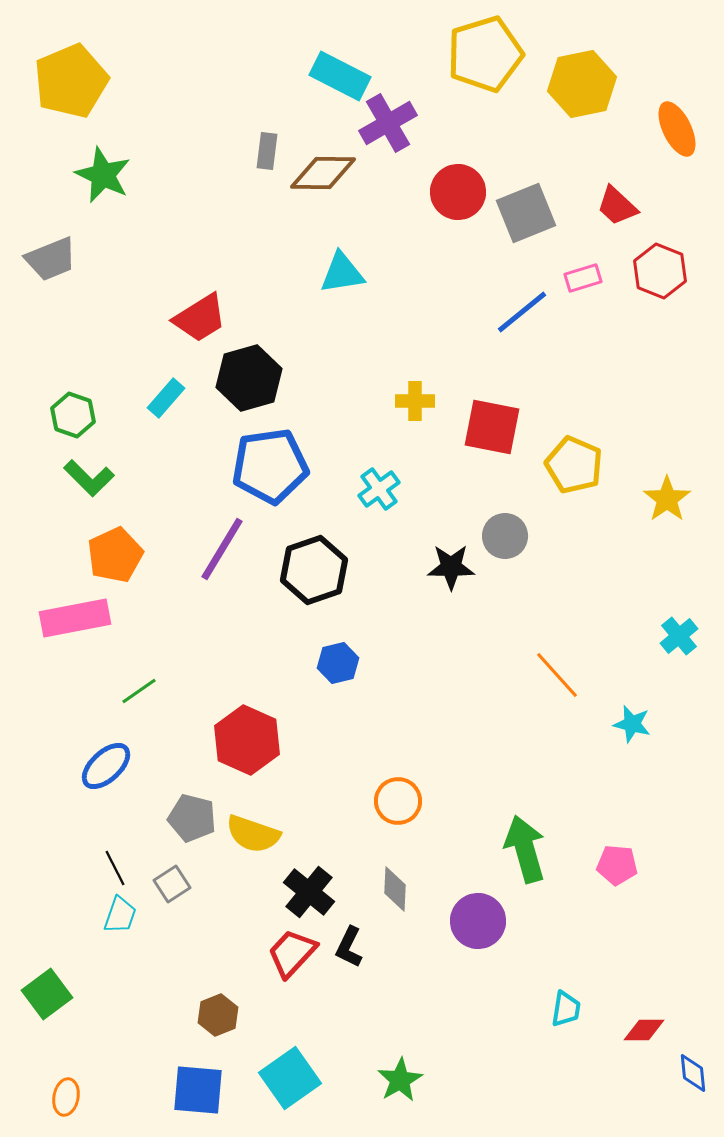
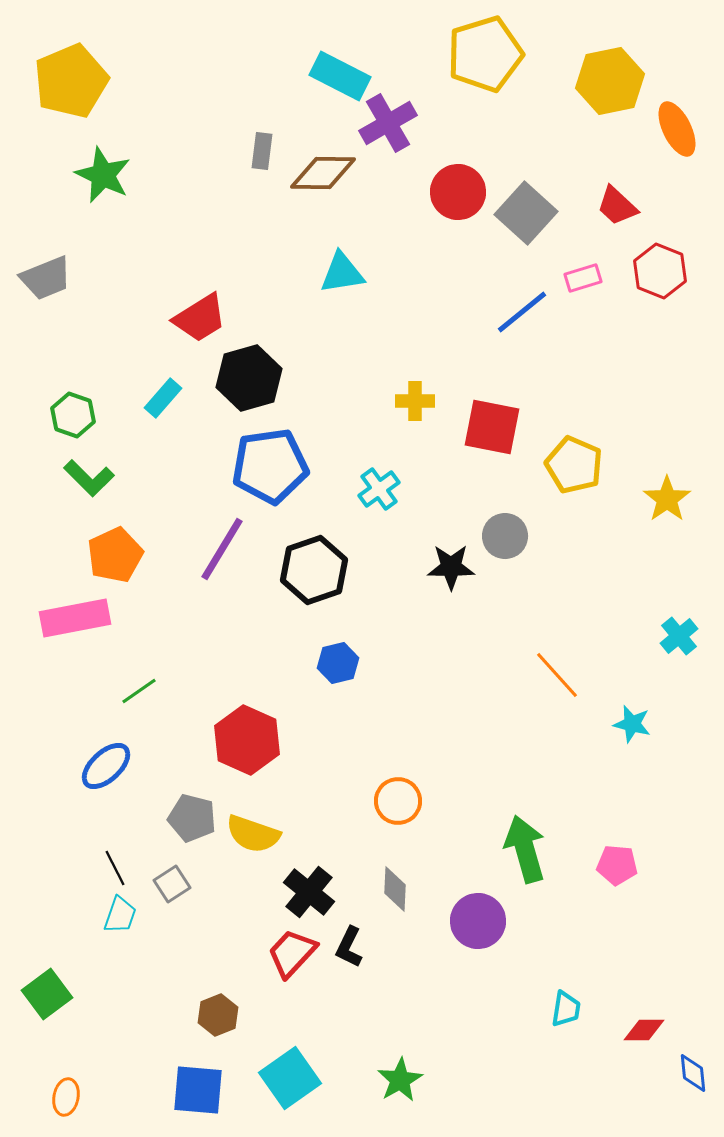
yellow hexagon at (582, 84): moved 28 px right, 3 px up
gray rectangle at (267, 151): moved 5 px left
gray square at (526, 213): rotated 26 degrees counterclockwise
gray trapezoid at (51, 259): moved 5 px left, 19 px down
cyan rectangle at (166, 398): moved 3 px left
